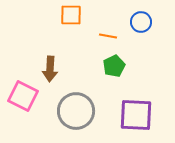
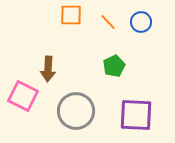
orange line: moved 14 px up; rotated 36 degrees clockwise
brown arrow: moved 2 px left
